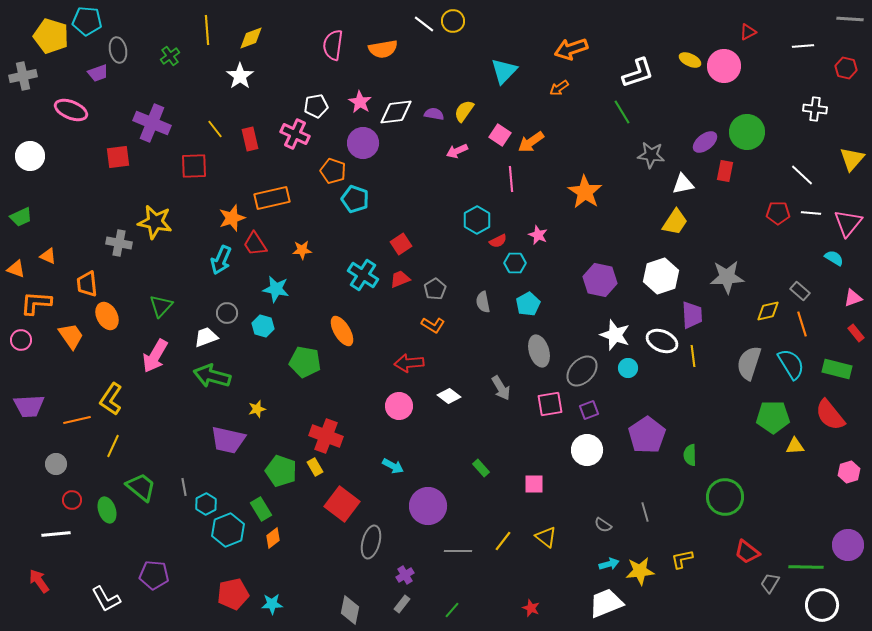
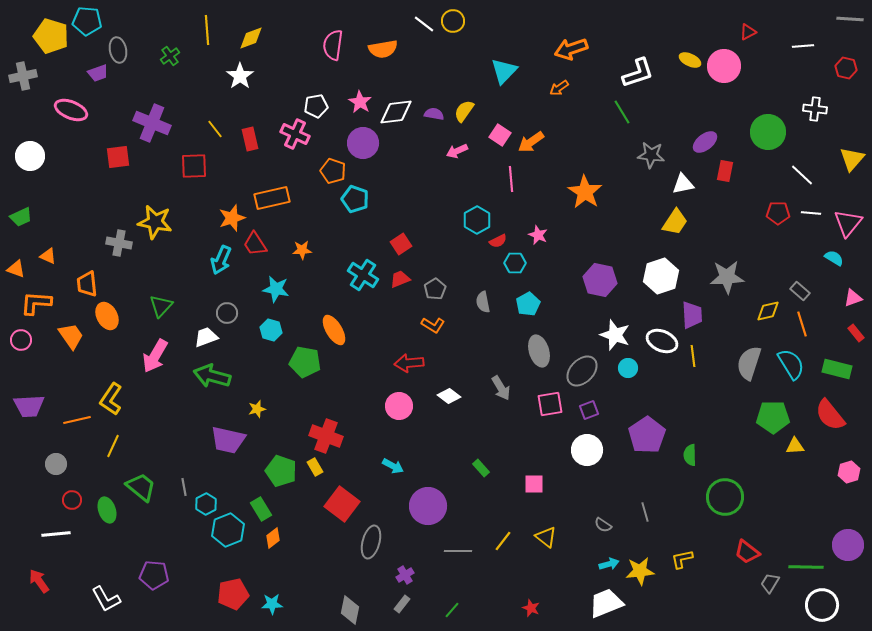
green circle at (747, 132): moved 21 px right
cyan hexagon at (263, 326): moved 8 px right, 4 px down
orange ellipse at (342, 331): moved 8 px left, 1 px up
